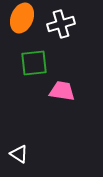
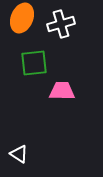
pink trapezoid: rotated 8 degrees counterclockwise
